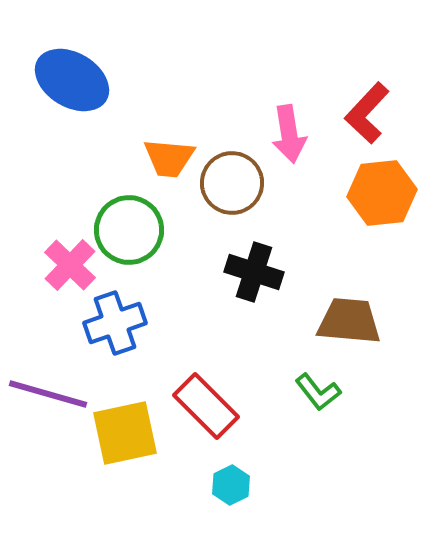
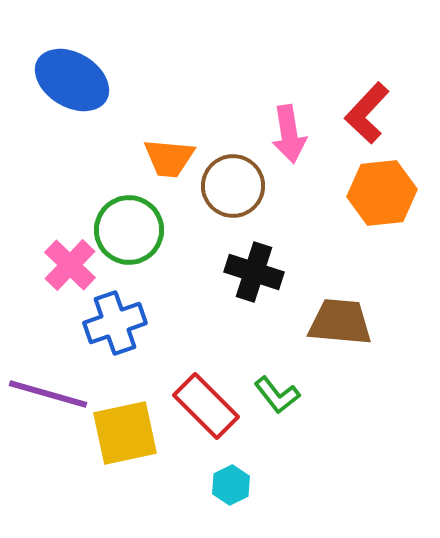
brown circle: moved 1 px right, 3 px down
brown trapezoid: moved 9 px left, 1 px down
green L-shape: moved 41 px left, 3 px down
